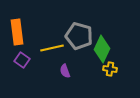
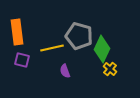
purple square: rotated 21 degrees counterclockwise
yellow cross: rotated 32 degrees clockwise
